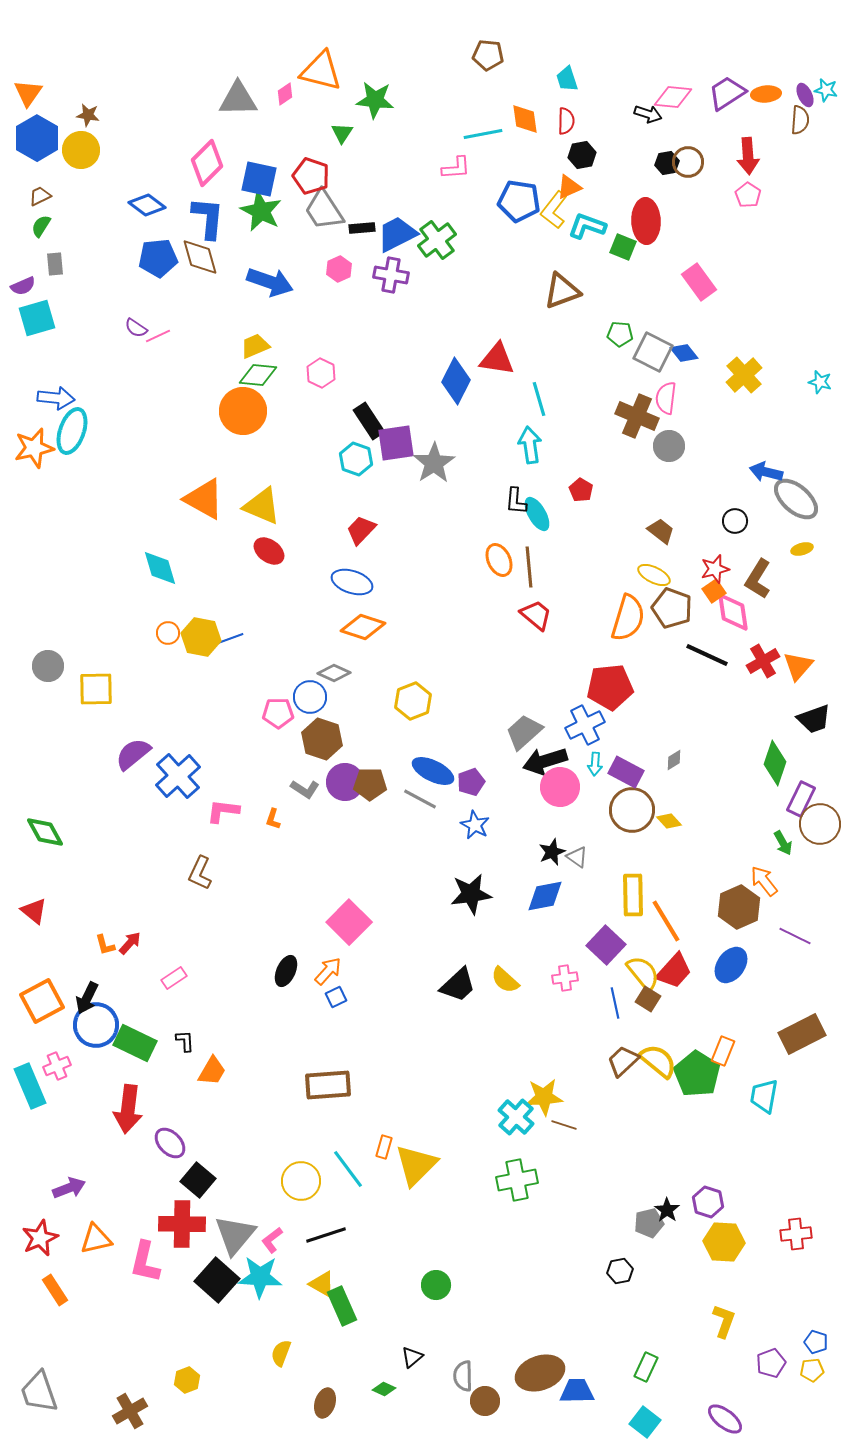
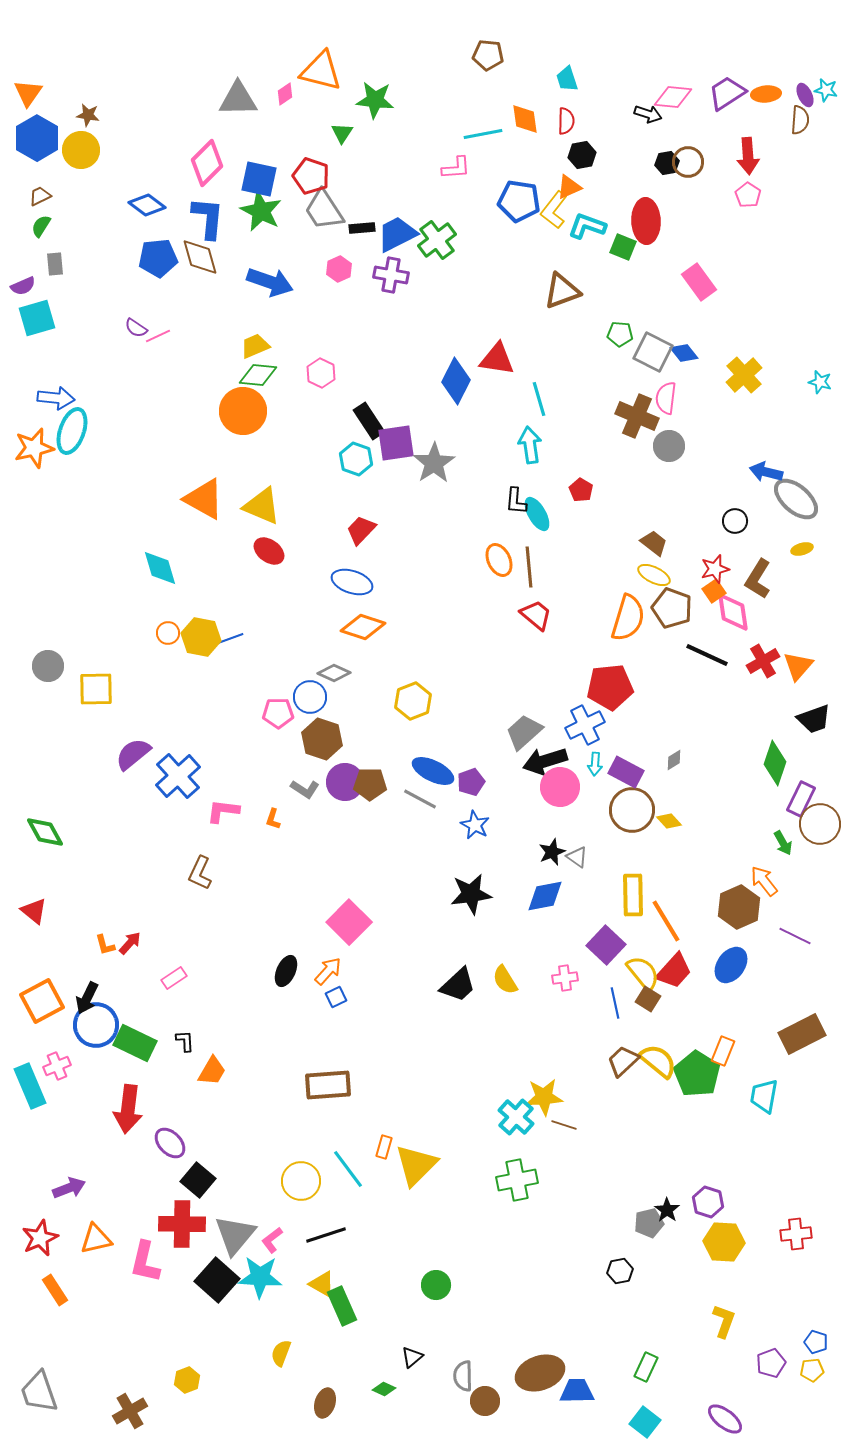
brown trapezoid at (661, 531): moved 7 px left, 12 px down
yellow semicircle at (505, 980): rotated 16 degrees clockwise
